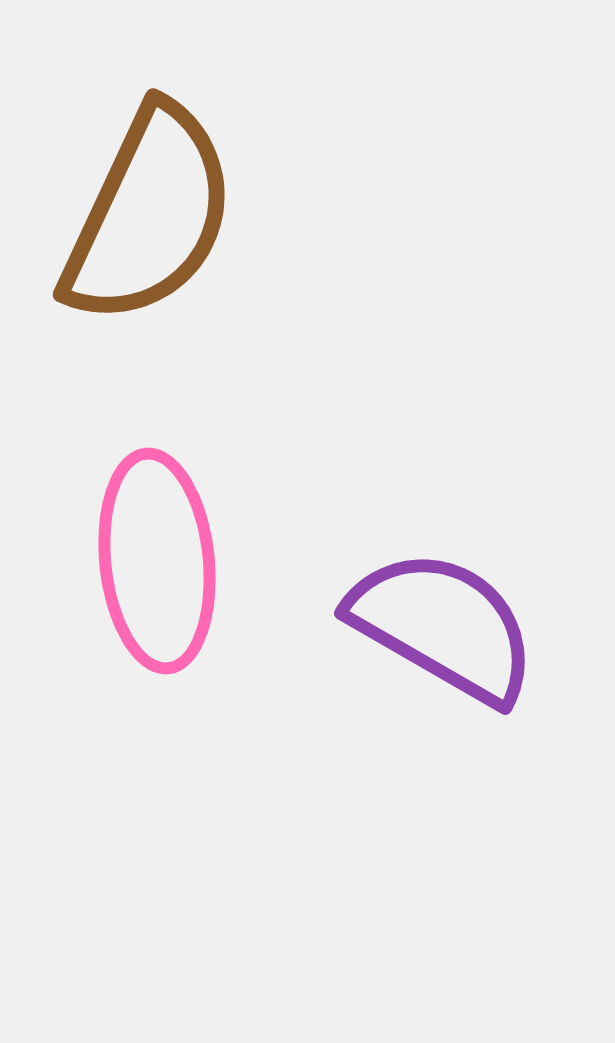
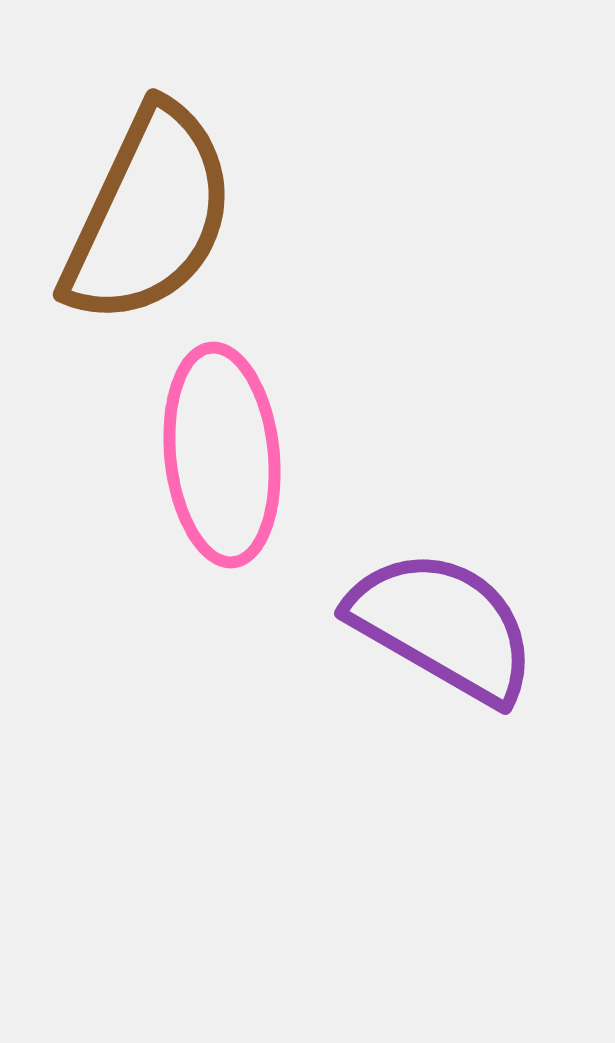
pink ellipse: moved 65 px right, 106 px up
